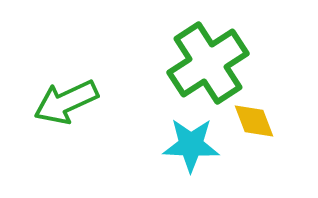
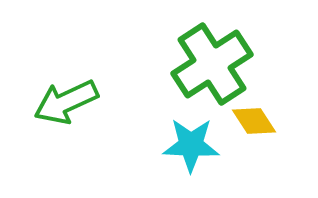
green cross: moved 4 px right, 1 px down
yellow diamond: rotated 12 degrees counterclockwise
